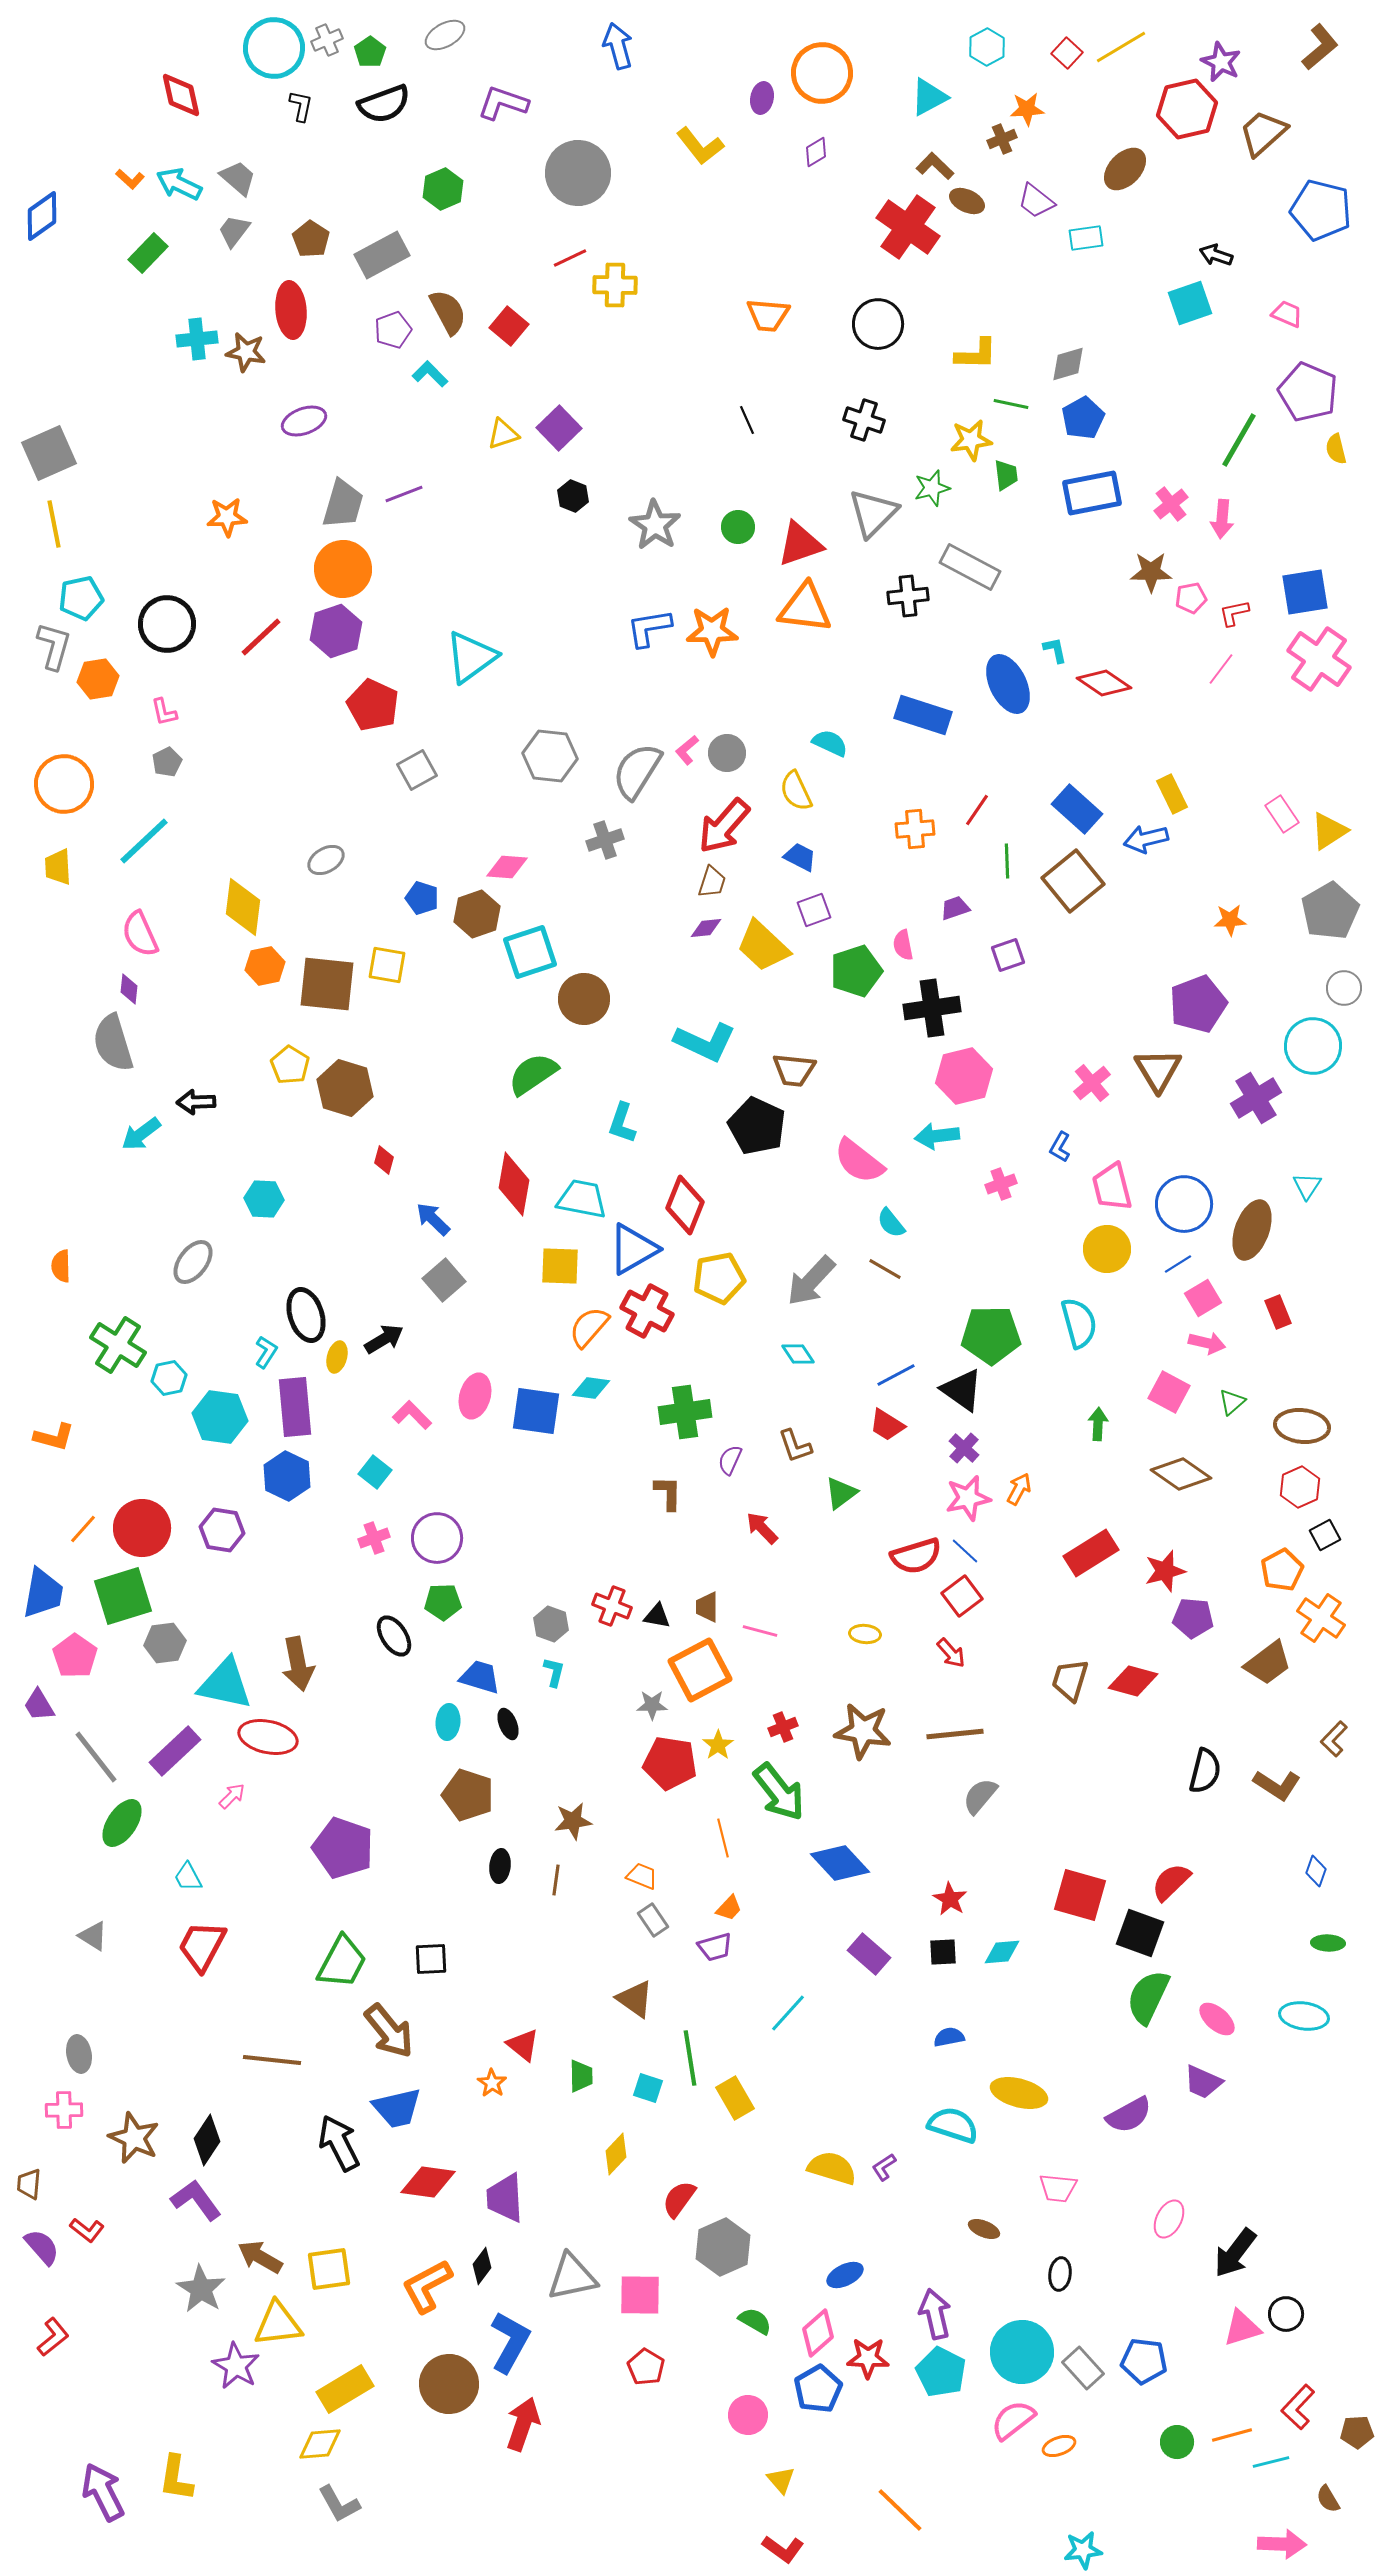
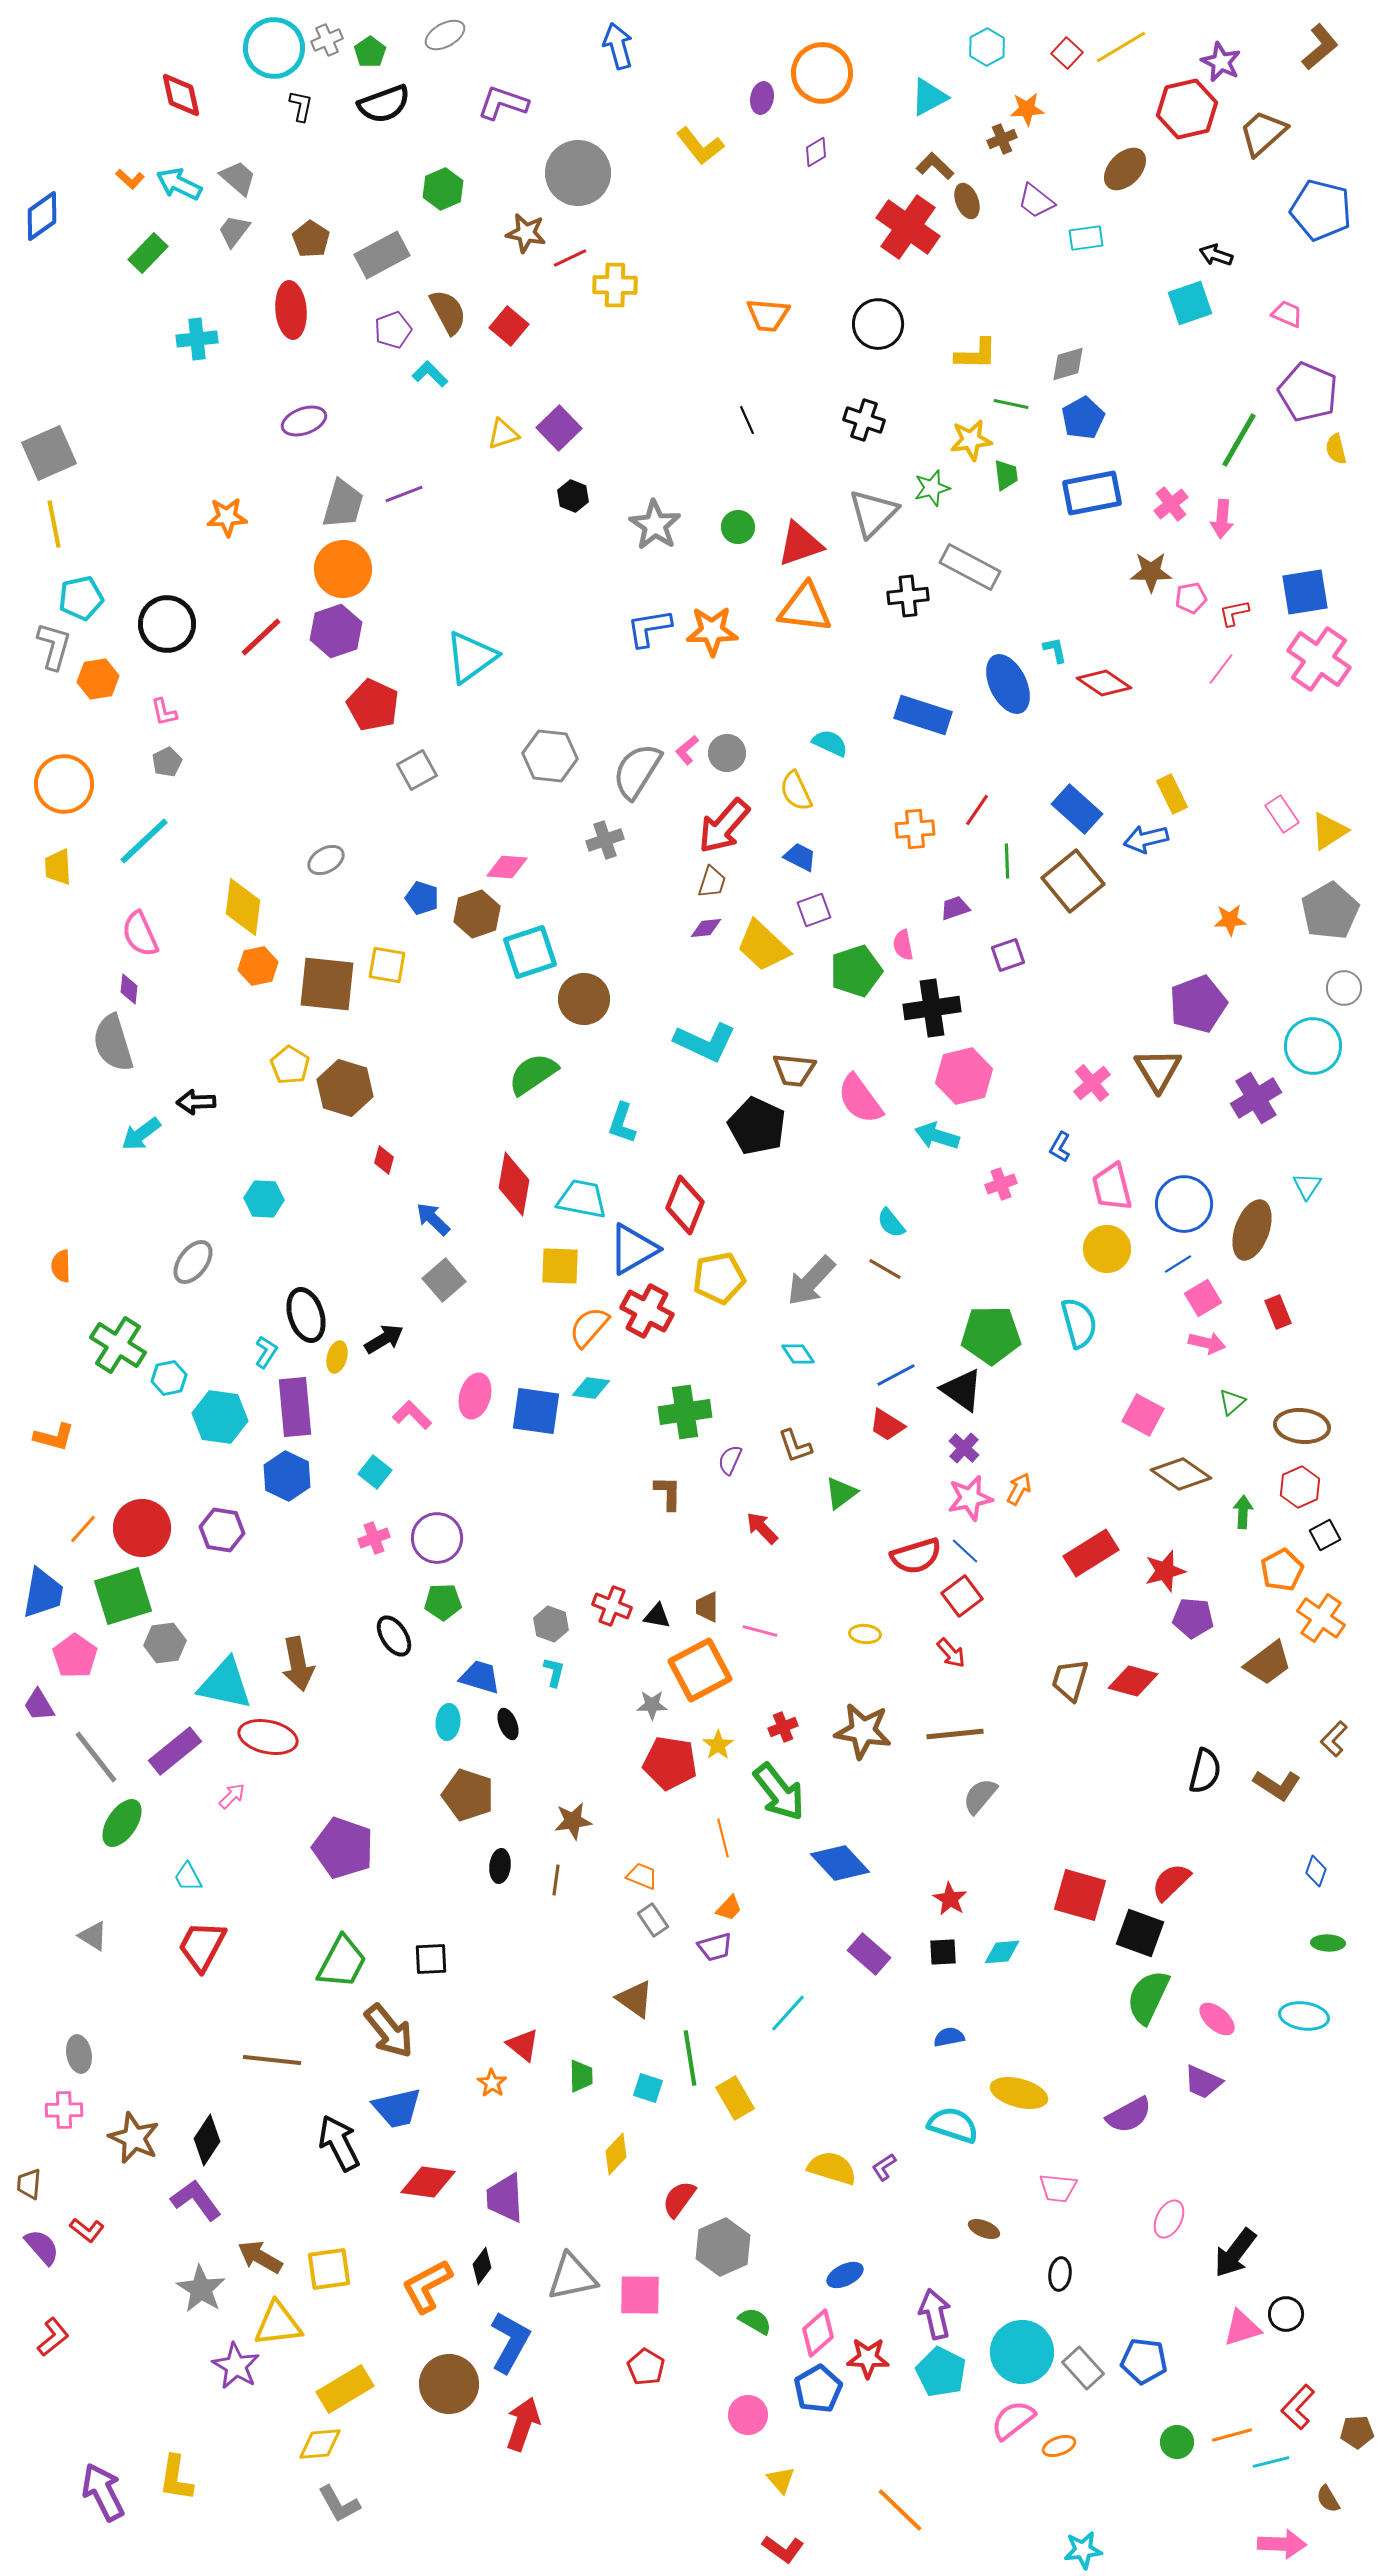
brown ellipse at (967, 201): rotated 44 degrees clockwise
brown star at (246, 352): moved 280 px right, 119 px up
orange hexagon at (265, 966): moved 7 px left
cyan arrow at (937, 1136): rotated 24 degrees clockwise
pink semicircle at (859, 1161): moved 1 px right, 62 px up; rotated 16 degrees clockwise
pink square at (1169, 1392): moved 26 px left, 23 px down
green arrow at (1098, 1424): moved 145 px right, 88 px down
pink star at (968, 1498): moved 2 px right
purple rectangle at (175, 1751): rotated 4 degrees clockwise
